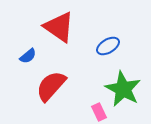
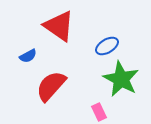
red triangle: moved 1 px up
blue ellipse: moved 1 px left
blue semicircle: rotated 12 degrees clockwise
green star: moved 2 px left, 10 px up
